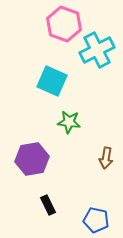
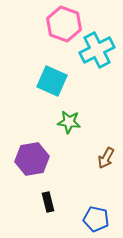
brown arrow: rotated 20 degrees clockwise
black rectangle: moved 3 px up; rotated 12 degrees clockwise
blue pentagon: moved 1 px up
